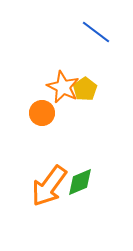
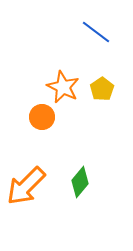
yellow pentagon: moved 17 px right
orange circle: moved 4 px down
green diamond: rotated 28 degrees counterclockwise
orange arrow: moved 23 px left; rotated 9 degrees clockwise
